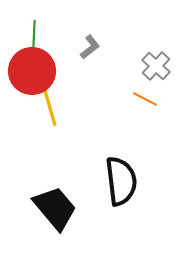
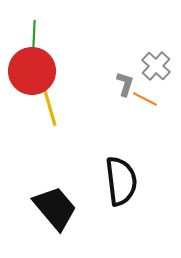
gray L-shape: moved 35 px right, 37 px down; rotated 35 degrees counterclockwise
